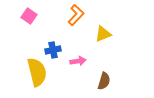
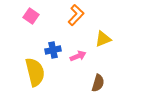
pink square: moved 2 px right
yellow triangle: moved 5 px down
pink arrow: moved 5 px up; rotated 14 degrees counterclockwise
yellow semicircle: moved 2 px left
brown semicircle: moved 6 px left, 2 px down
